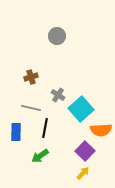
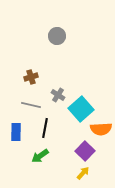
gray line: moved 3 px up
orange semicircle: moved 1 px up
